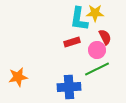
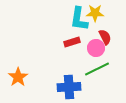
pink circle: moved 1 px left, 2 px up
orange star: rotated 24 degrees counterclockwise
